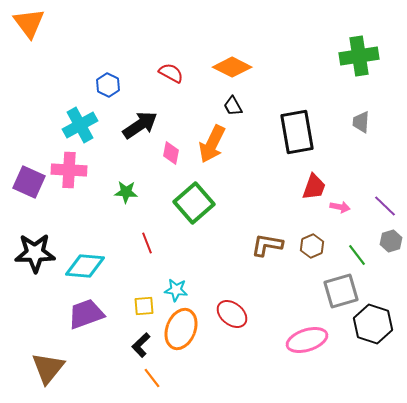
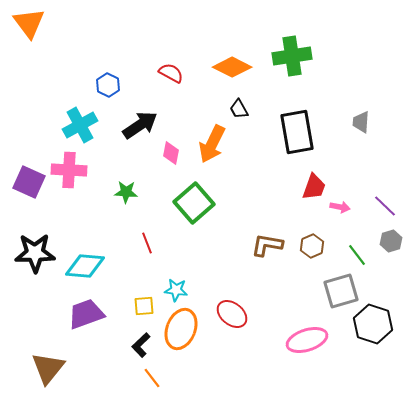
green cross: moved 67 px left
black trapezoid: moved 6 px right, 3 px down
